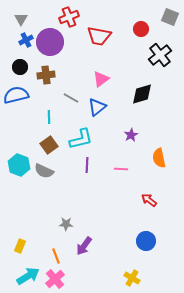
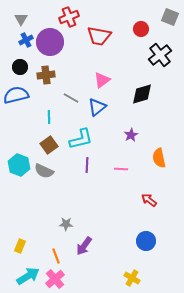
pink triangle: moved 1 px right, 1 px down
